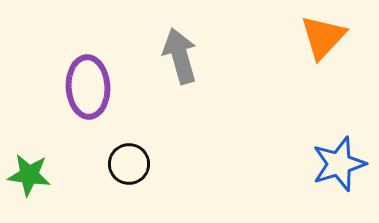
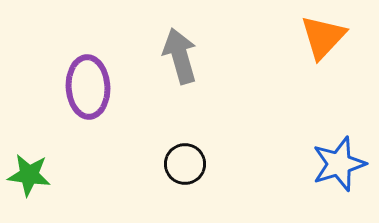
black circle: moved 56 px right
